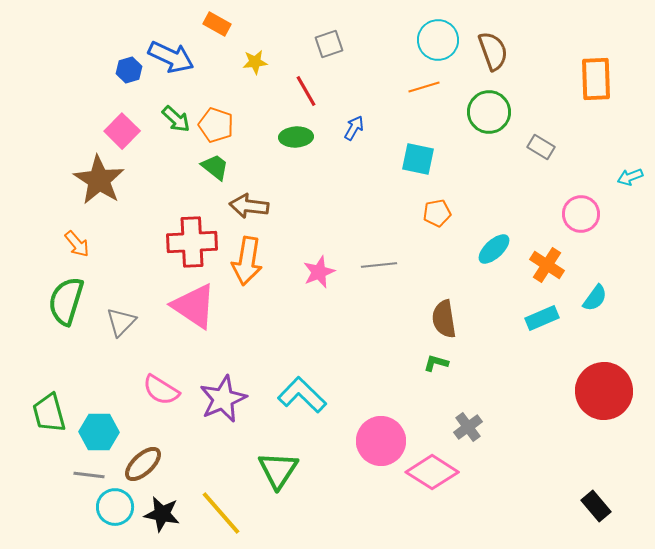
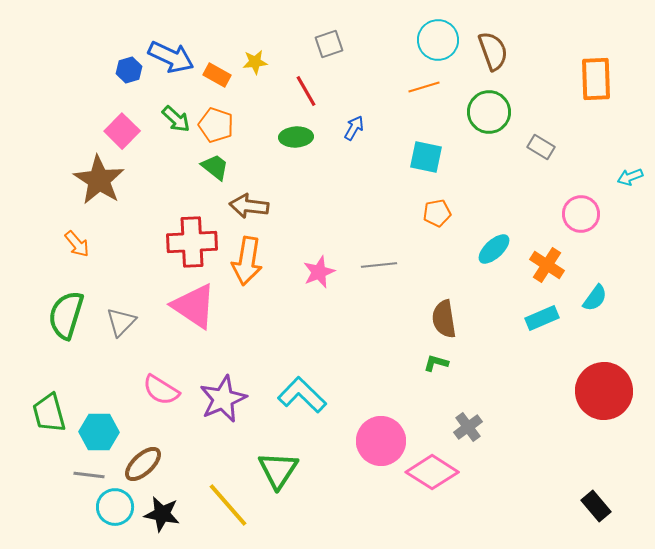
orange rectangle at (217, 24): moved 51 px down
cyan square at (418, 159): moved 8 px right, 2 px up
green semicircle at (66, 301): moved 14 px down
yellow line at (221, 513): moved 7 px right, 8 px up
